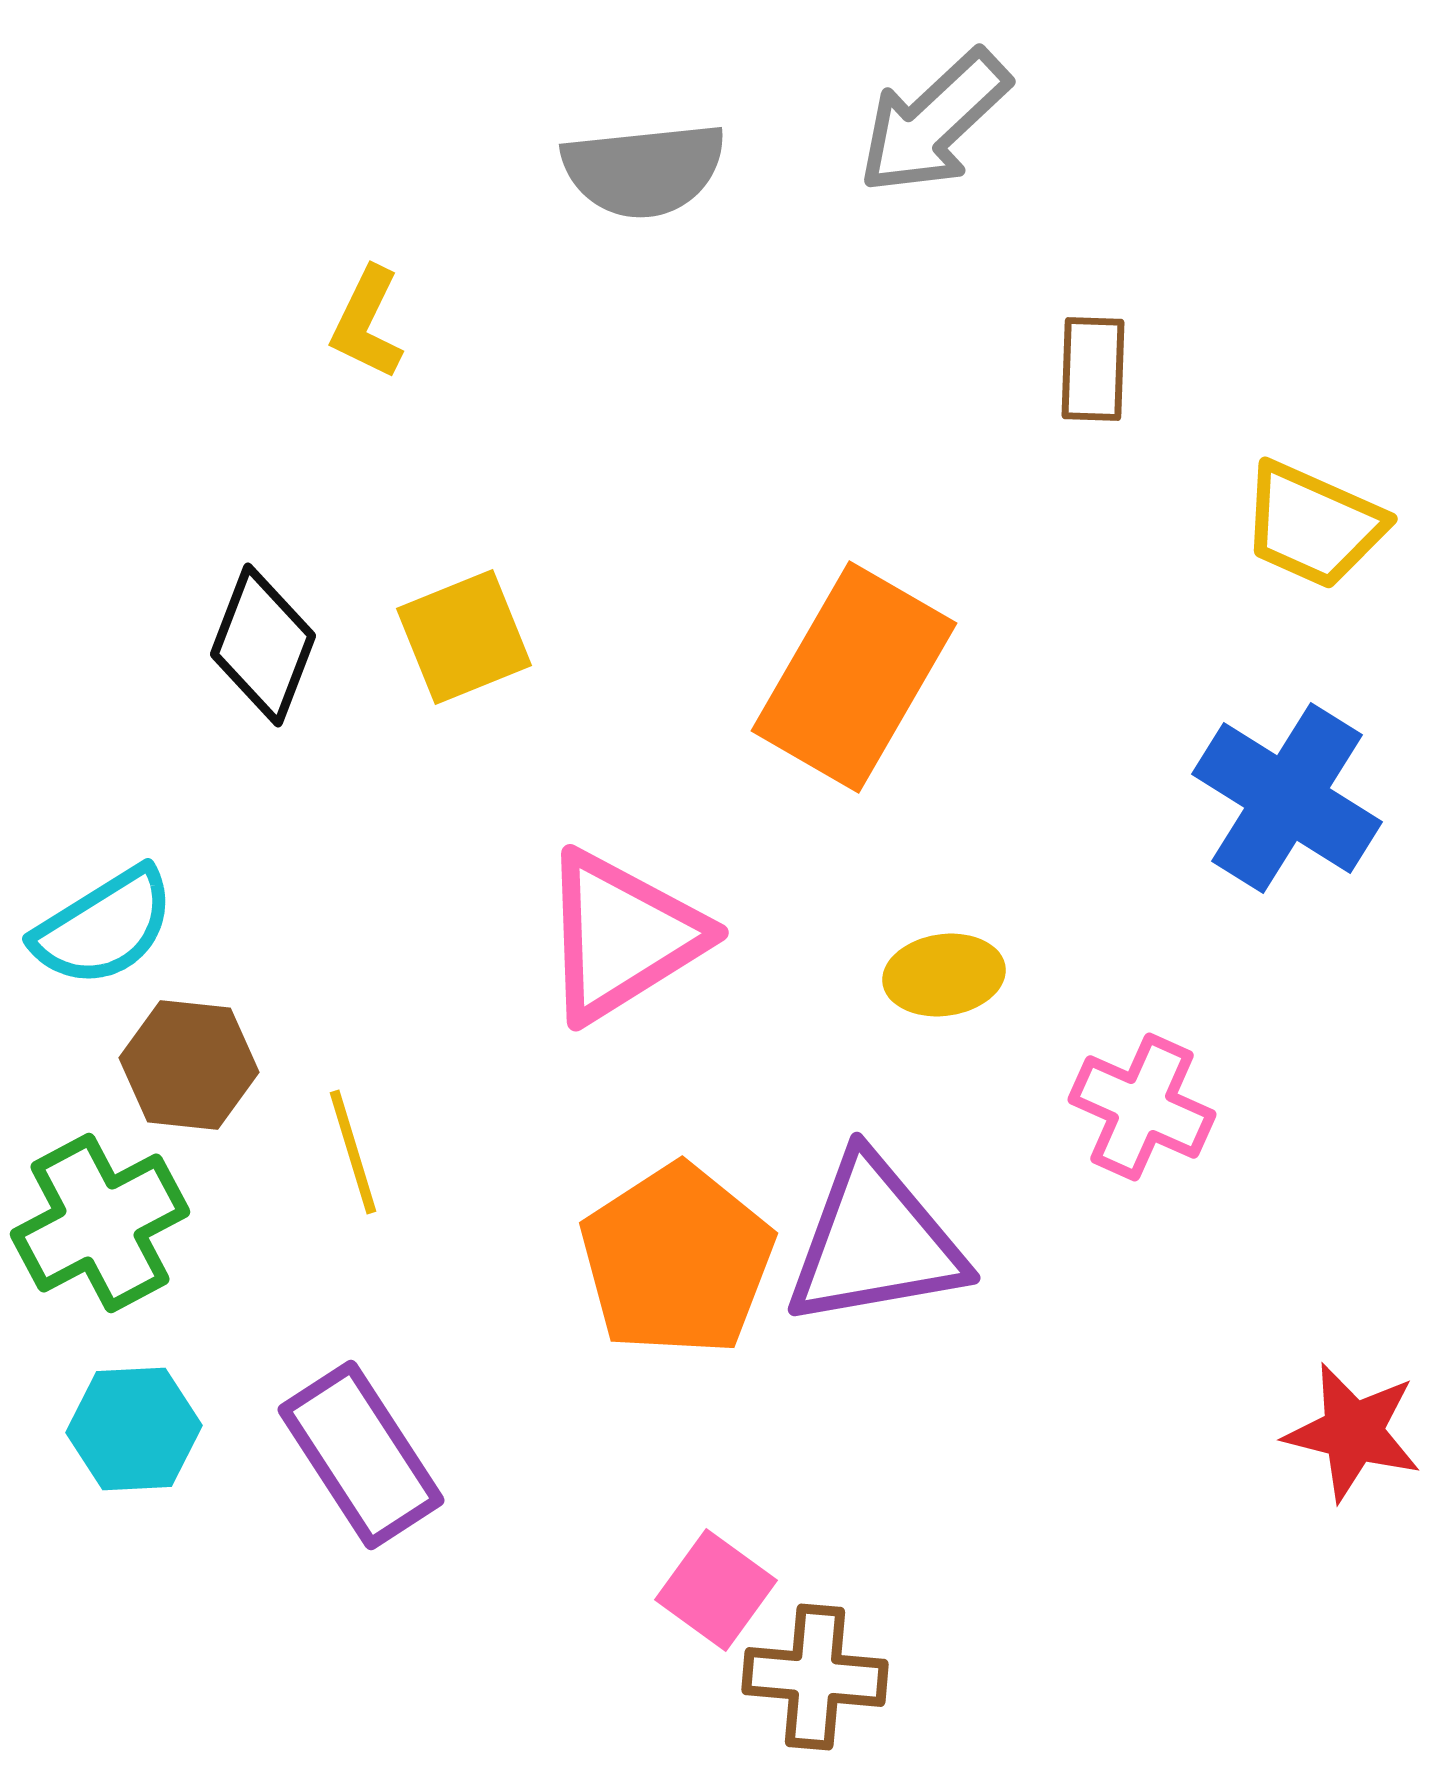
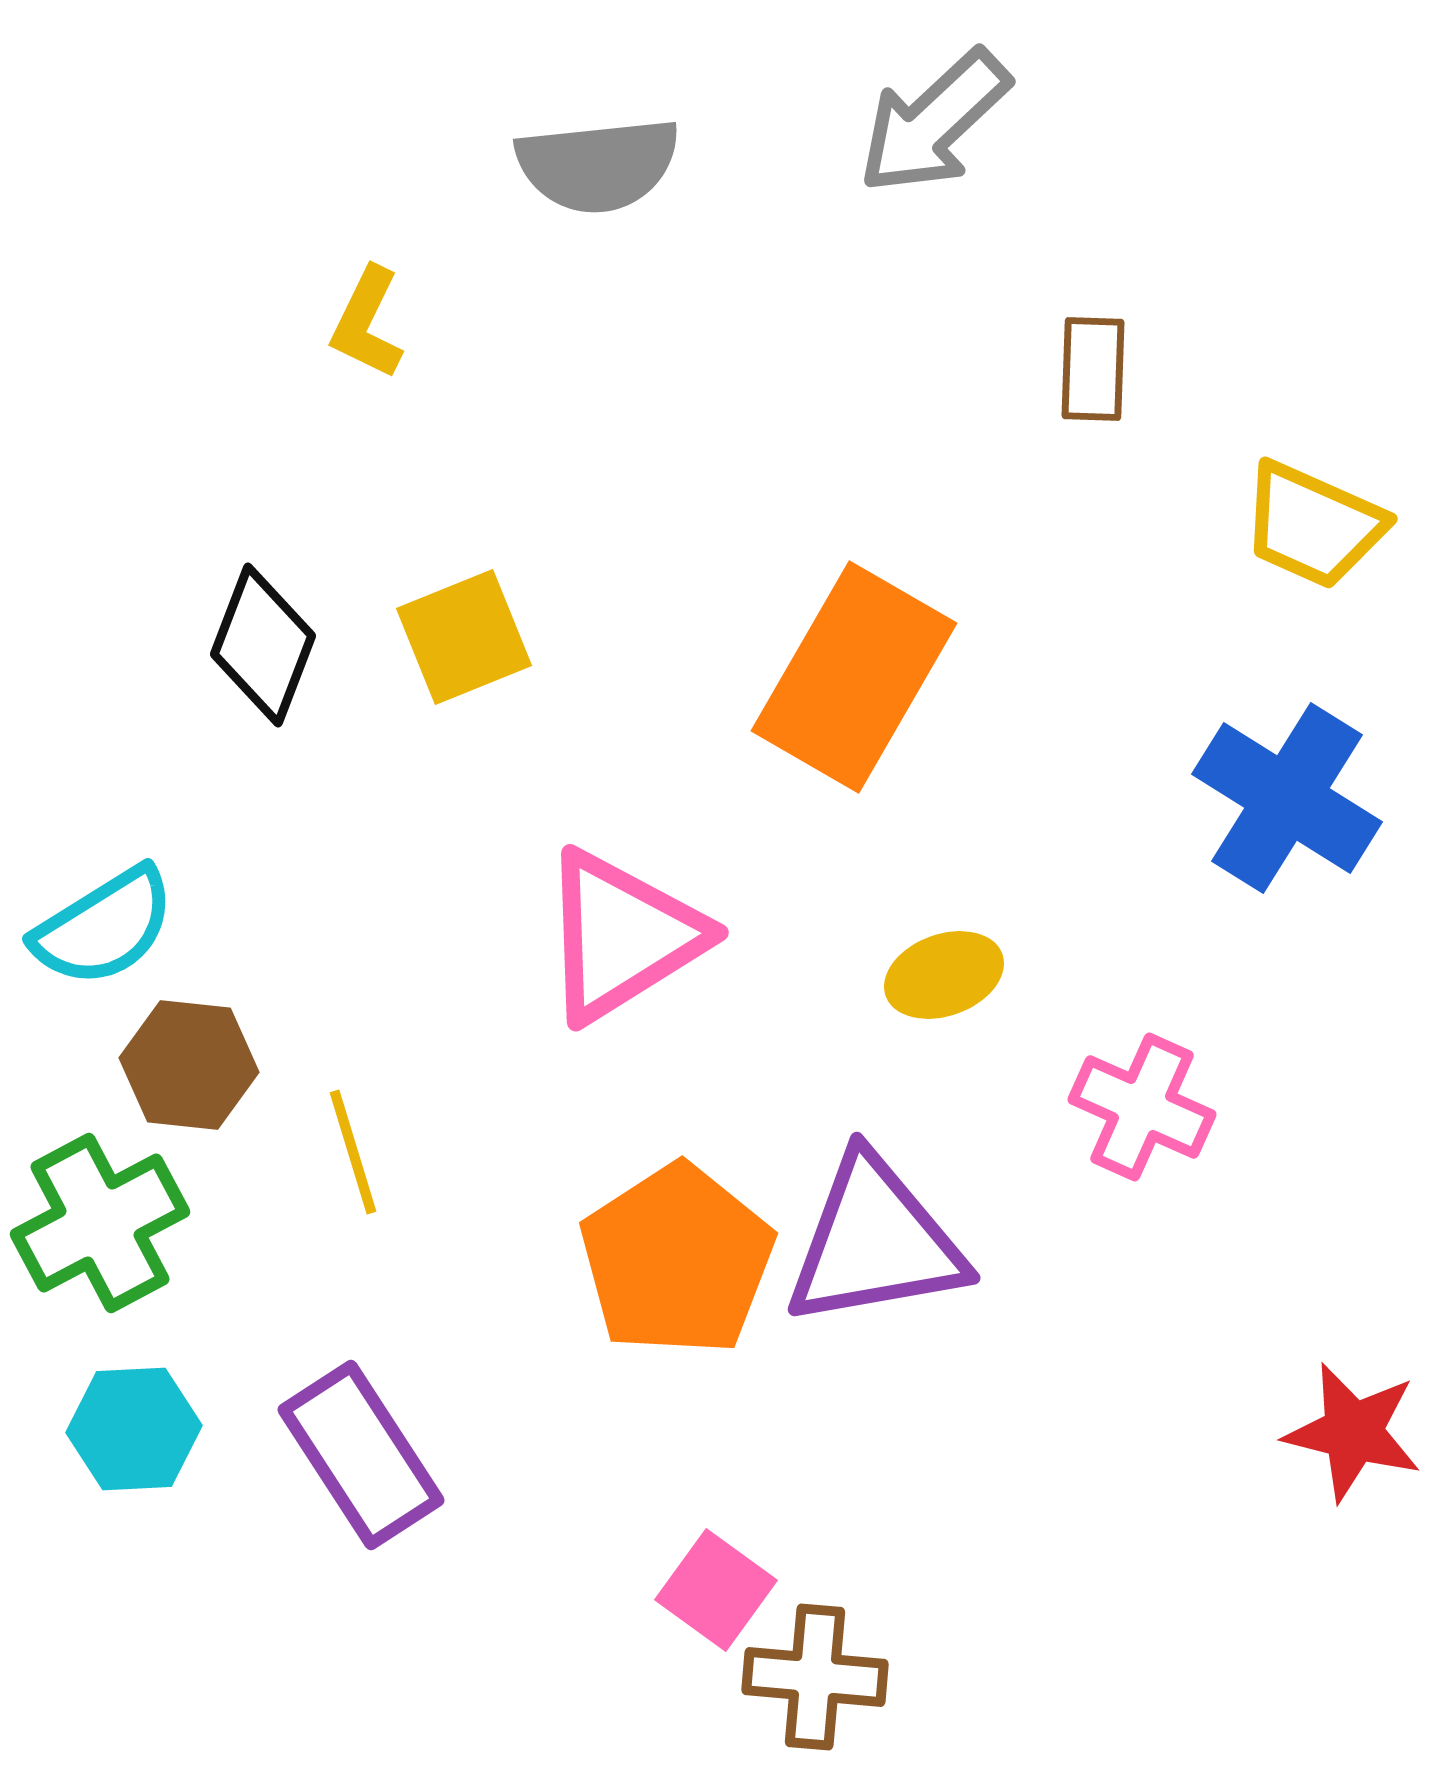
gray semicircle: moved 46 px left, 5 px up
yellow ellipse: rotated 12 degrees counterclockwise
